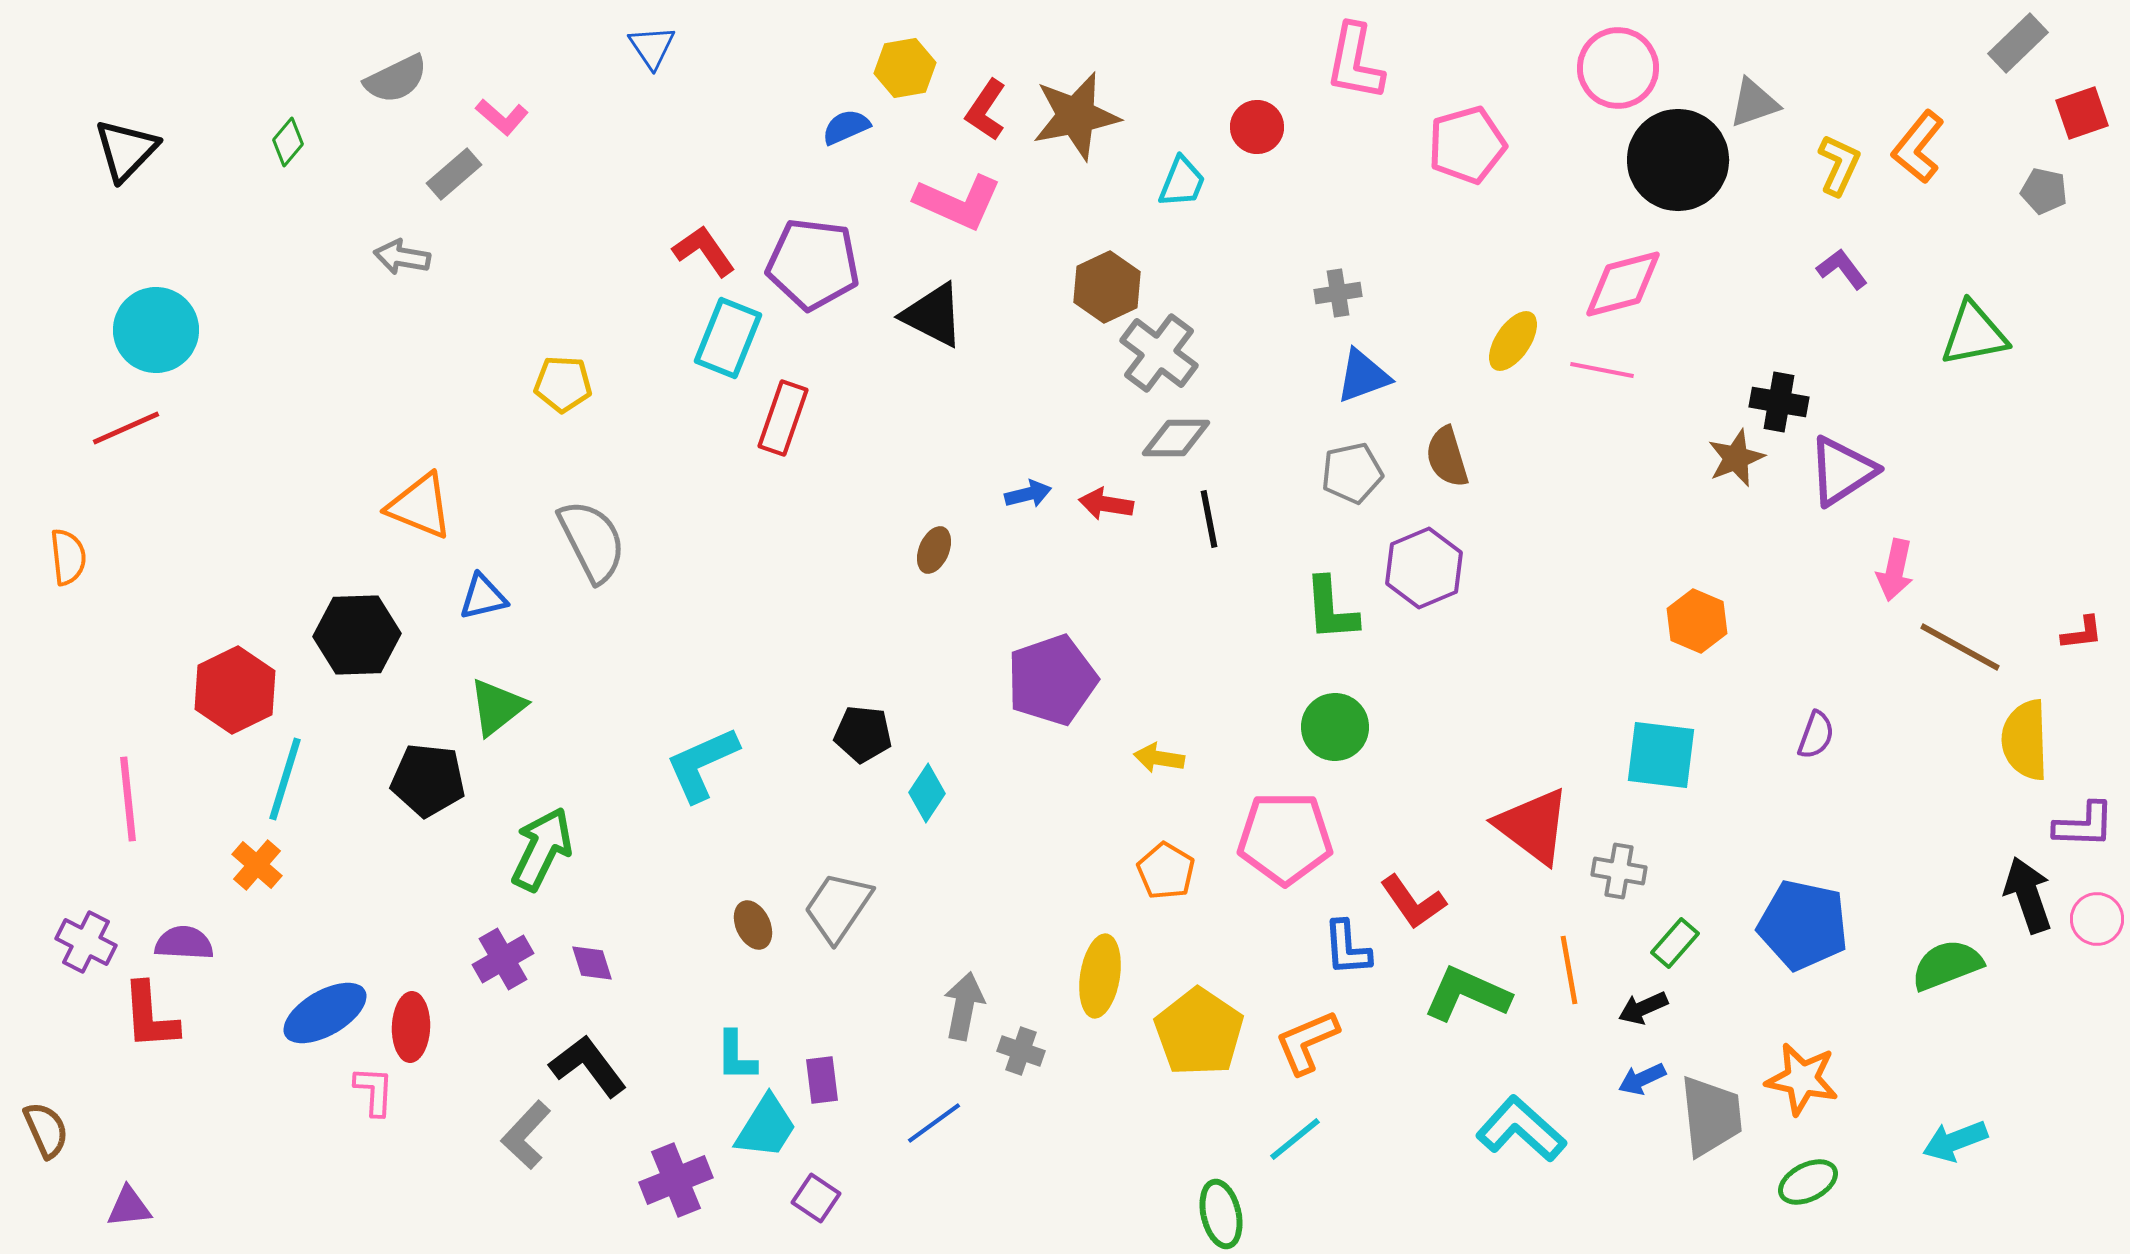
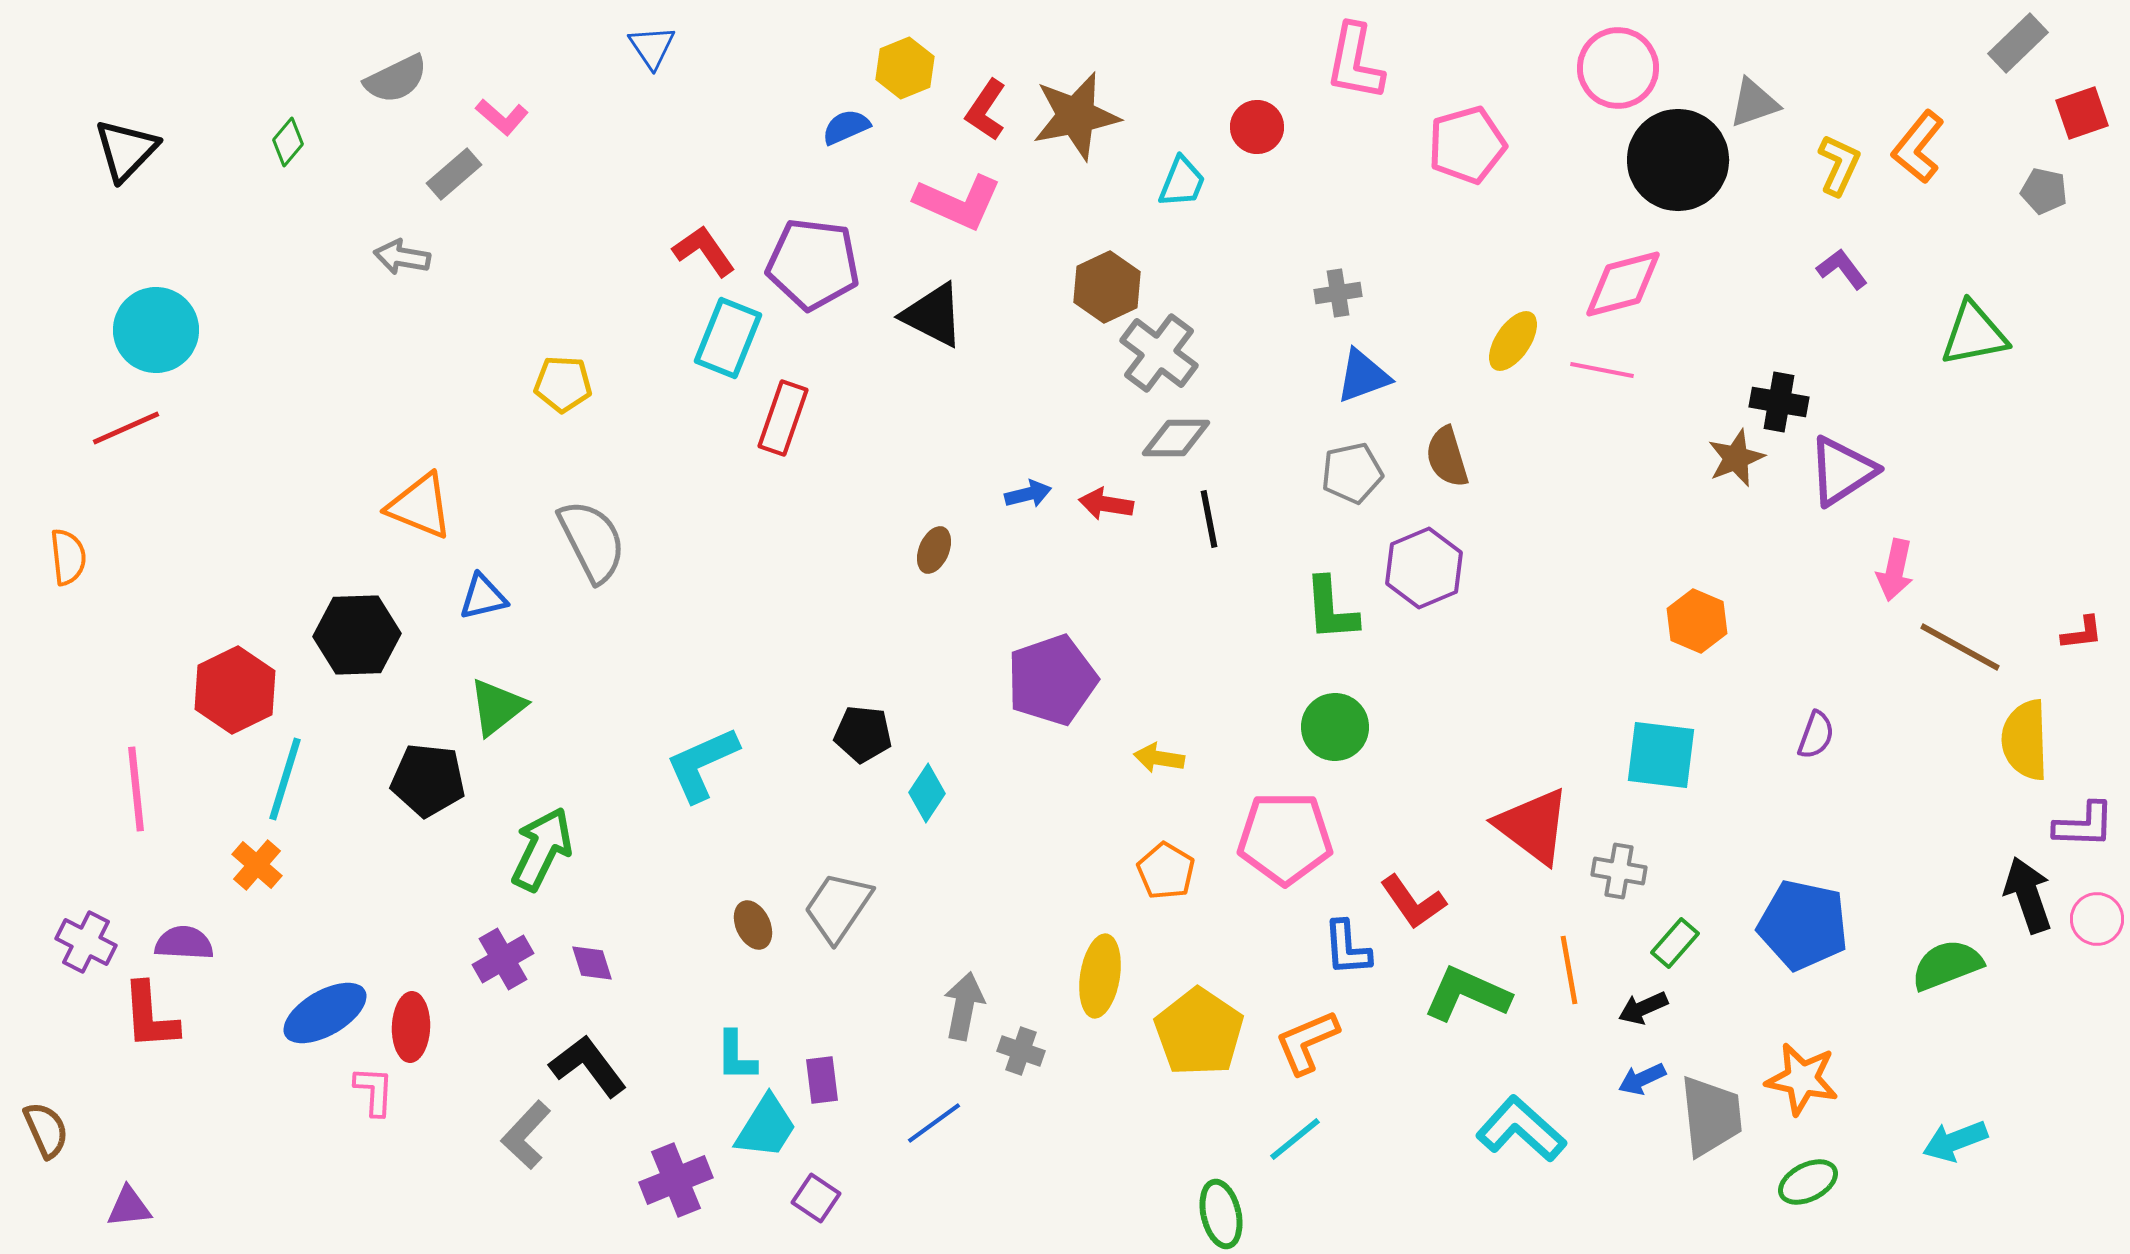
yellow hexagon at (905, 68): rotated 12 degrees counterclockwise
pink line at (128, 799): moved 8 px right, 10 px up
